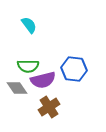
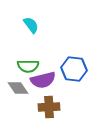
cyan semicircle: moved 2 px right
gray diamond: moved 1 px right
brown cross: rotated 30 degrees clockwise
